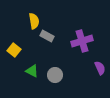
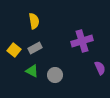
gray rectangle: moved 12 px left, 12 px down; rotated 56 degrees counterclockwise
